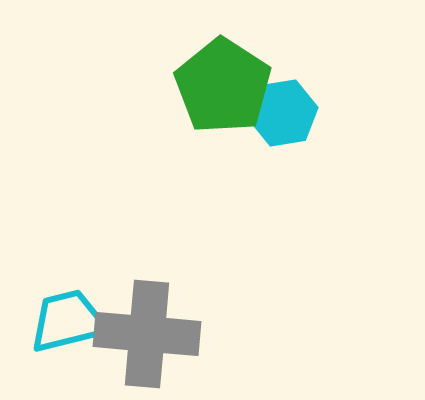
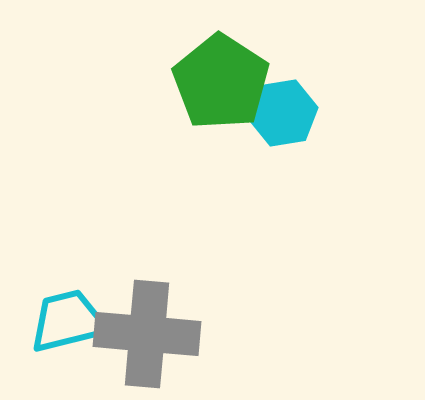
green pentagon: moved 2 px left, 4 px up
